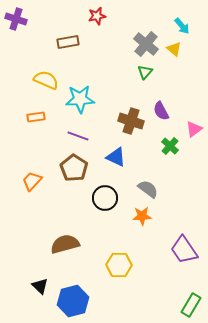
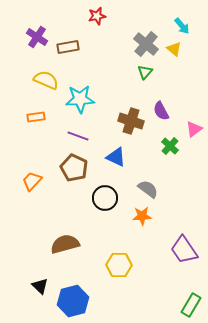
purple cross: moved 21 px right, 18 px down; rotated 15 degrees clockwise
brown rectangle: moved 5 px down
brown pentagon: rotated 8 degrees counterclockwise
